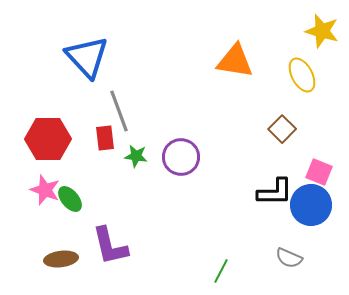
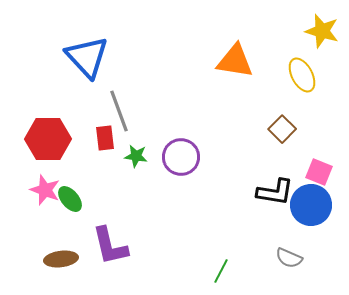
black L-shape: rotated 9 degrees clockwise
